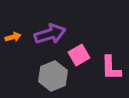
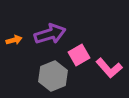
orange arrow: moved 1 px right, 3 px down
pink L-shape: moved 2 px left; rotated 40 degrees counterclockwise
